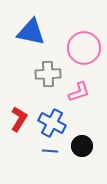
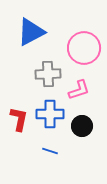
blue triangle: rotated 40 degrees counterclockwise
pink L-shape: moved 2 px up
red L-shape: rotated 20 degrees counterclockwise
blue cross: moved 2 px left, 9 px up; rotated 28 degrees counterclockwise
black circle: moved 20 px up
blue line: rotated 14 degrees clockwise
